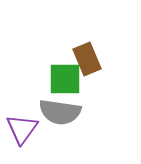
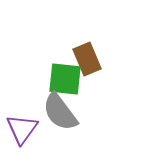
green square: rotated 6 degrees clockwise
gray semicircle: rotated 45 degrees clockwise
